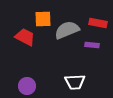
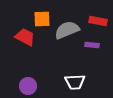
orange square: moved 1 px left
red rectangle: moved 2 px up
purple circle: moved 1 px right
